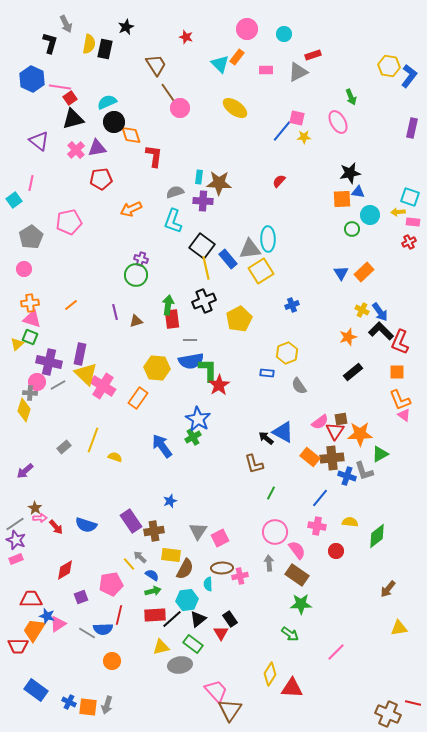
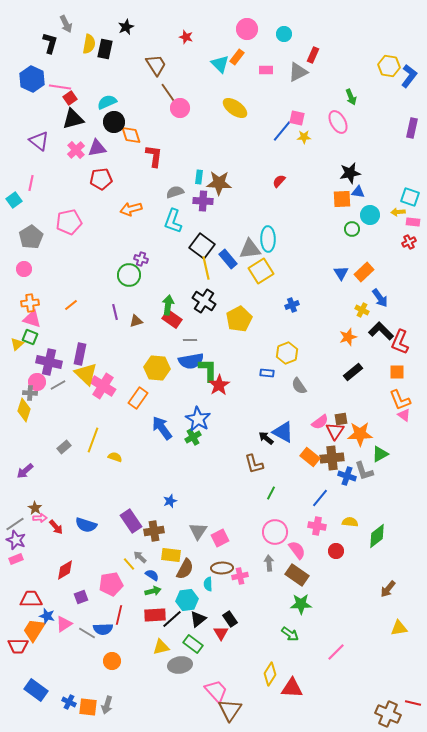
red rectangle at (313, 55): rotated 49 degrees counterclockwise
orange arrow at (131, 209): rotated 10 degrees clockwise
green circle at (136, 275): moved 7 px left
black cross at (204, 301): rotated 35 degrees counterclockwise
blue arrow at (380, 312): moved 14 px up
red rectangle at (172, 319): rotated 48 degrees counterclockwise
blue arrow at (162, 446): moved 18 px up
pink triangle at (58, 624): moved 6 px right
